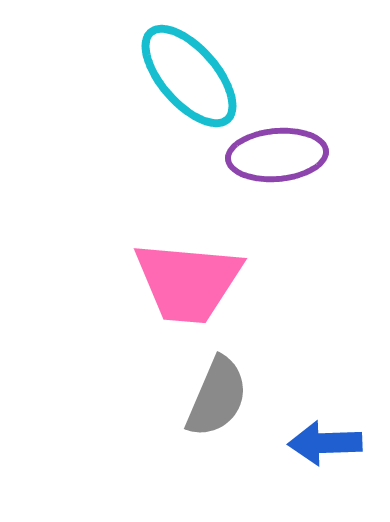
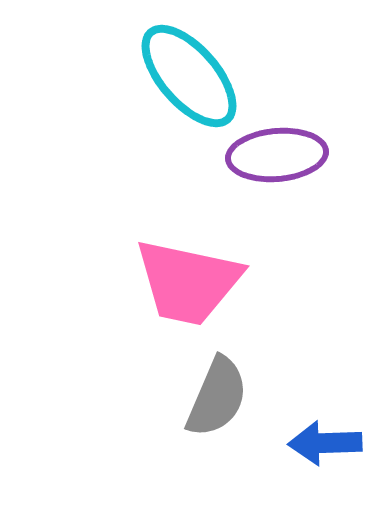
pink trapezoid: rotated 7 degrees clockwise
